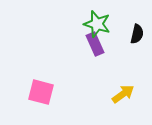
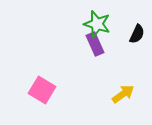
black semicircle: rotated 12 degrees clockwise
pink square: moved 1 px right, 2 px up; rotated 16 degrees clockwise
